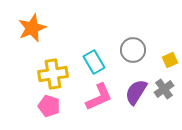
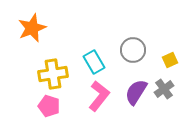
pink L-shape: moved 1 px up; rotated 28 degrees counterclockwise
